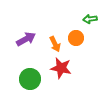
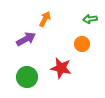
orange circle: moved 6 px right, 6 px down
orange arrow: moved 10 px left, 25 px up; rotated 126 degrees counterclockwise
green circle: moved 3 px left, 2 px up
